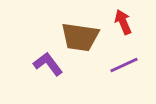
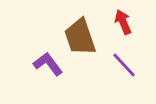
brown trapezoid: rotated 63 degrees clockwise
purple line: rotated 72 degrees clockwise
